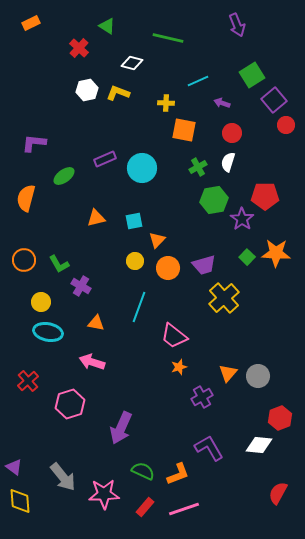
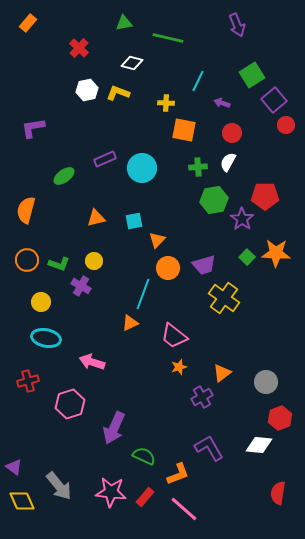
orange rectangle at (31, 23): moved 3 px left; rotated 24 degrees counterclockwise
green triangle at (107, 26): moved 17 px right, 3 px up; rotated 42 degrees counterclockwise
cyan line at (198, 81): rotated 40 degrees counterclockwise
purple L-shape at (34, 143): moved 1 px left, 15 px up; rotated 15 degrees counterclockwise
white semicircle at (228, 162): rotated 12 degrees clockwise
green cross at (198, 167): rotated 24 degrees clockwise
orange semicircle at (26, 198): moved 12 px down
orange circle at (24, 260): moved 3 px right
yellow circle at (135, 261): moved 41 px left
green L-shape at (59, 264): rotated 40 degrees counterclockwise
yellow cross at (224, 298): rotated 12 degrees counterclockwise
cyan line at (139, 307): moved 4 px right, 13 px up
orange triangle at (96, 323): moved 34 px right; rotated 36 degrees counterclockwise
cyan ellipse at (48, 332): moved 2 px left, 6 px down
orange triangle at (228, 373): moved 6 px left; rotated 12 degrees clockwise
gray circle at (258, 376): moved 8 px right, 6 px down
red cross at (28, 381): rotated 25 degrees clockwise
purple arrow at (121, 428): moved 7 px left
green semicircle at (143, 471): moved 1 px right, 15 px up
gray arrow at (63, 477): moved 4 px left, 9 px down
red semicircle at (278, 493): rotated 20 degrees counterclockwise
pink star at (104, 494): moved 7 px right, 2 px up; rotated 8 degrees clockwise
yellow diamond at (20, 501): moved 2 px right; rotated 20 degrees counterclockwise
red rectangle at (145, 507): moved 10 px up
pink line at (184, 509): rotated 60 degrees clockwise
